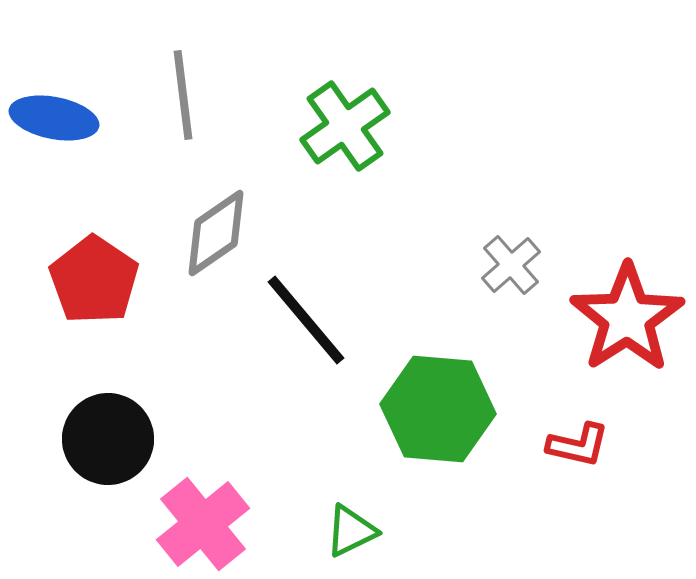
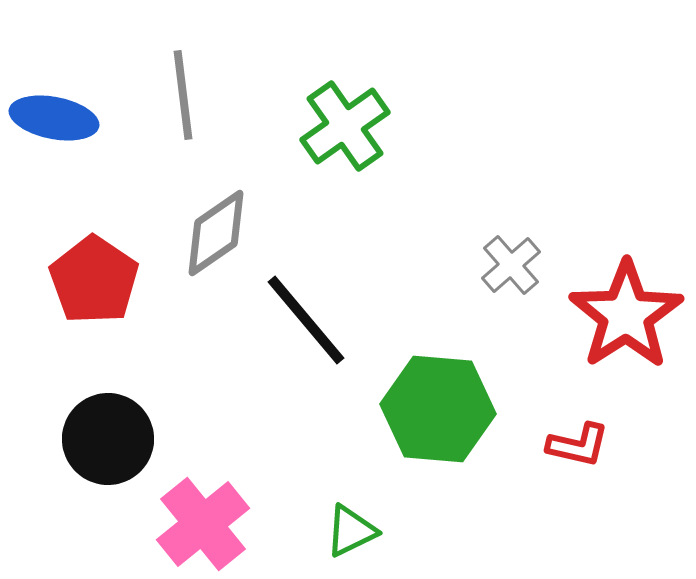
red star: moved 1 px left, 3 px up
